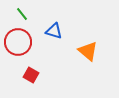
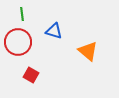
green line: rotated 32 degrees clockwise
